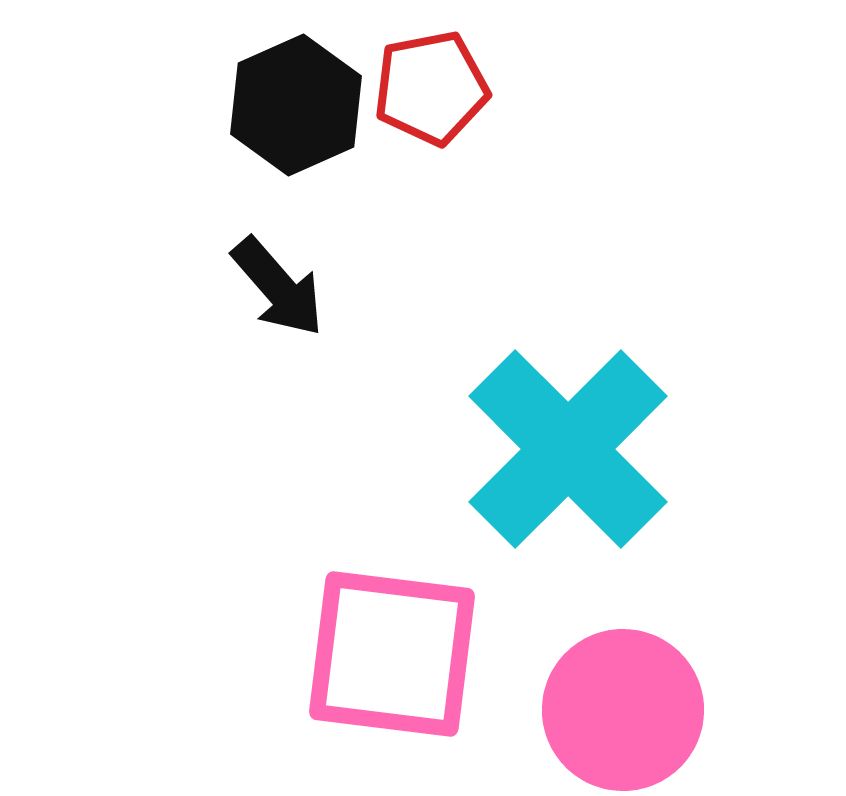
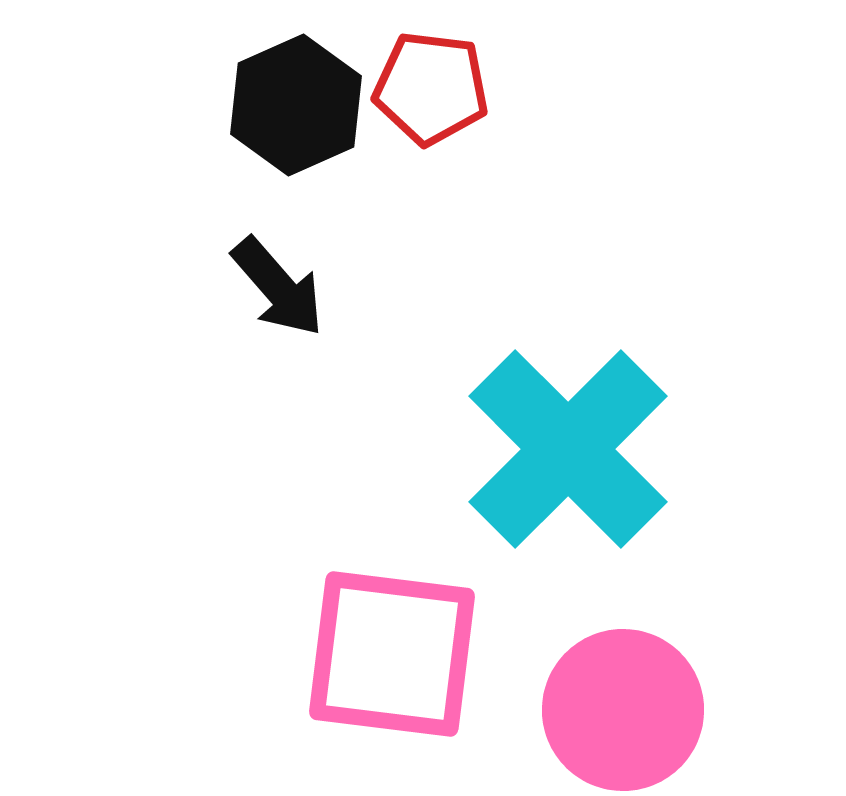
red pentagon: rotated 18 degrees clockwise
